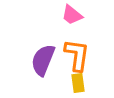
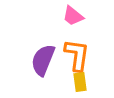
pink trapezoid: moved 1 px right, 1 px down
yellow rectangle: moved 2 px right, 1 px up
